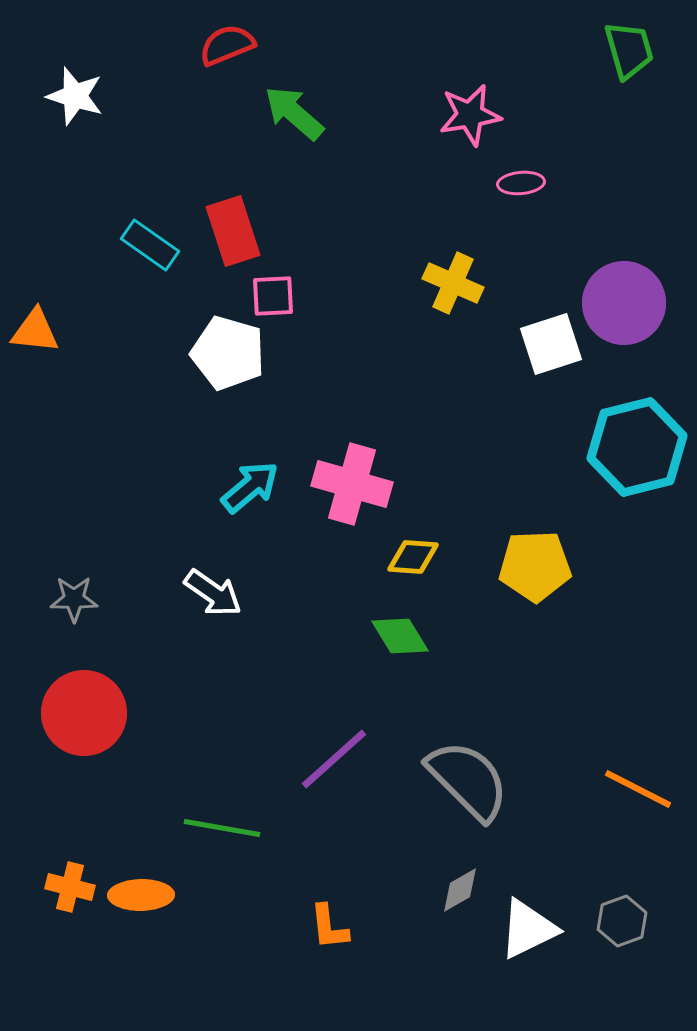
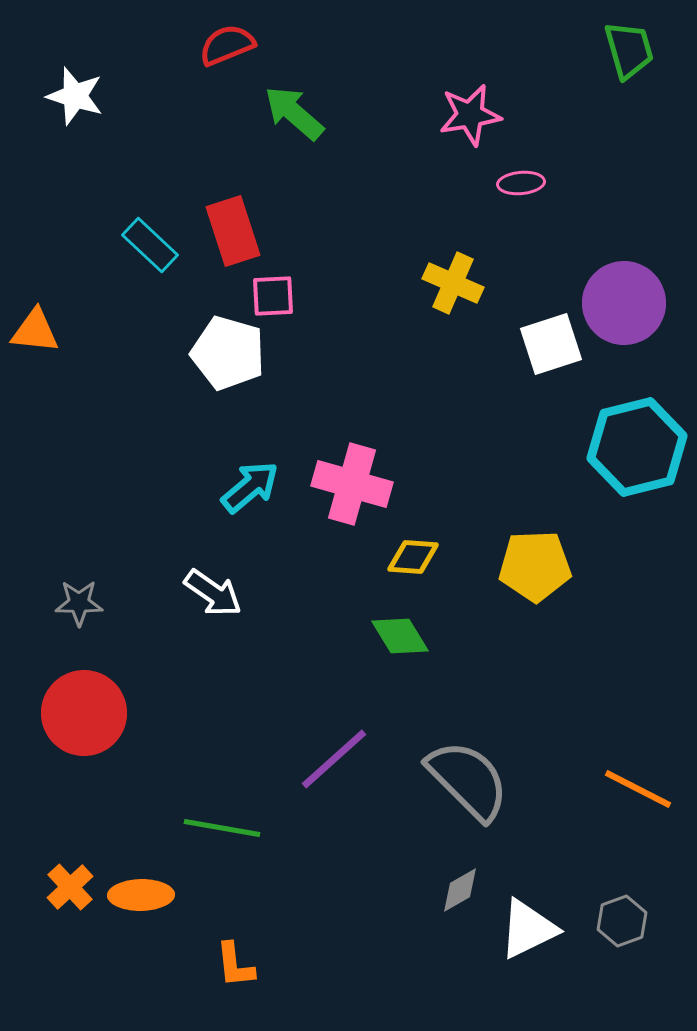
cyan rectangle: rotated 8 degrees clockwise
gray star: moved 5 px right, 4 px down
orange cross: rotated 33 degrees clockwise
orange L-shape: moved 94 px left, 38 px down
